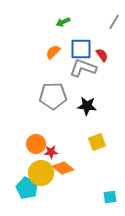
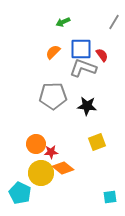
cyan pentagon: moved 7 px left, 5 px down
